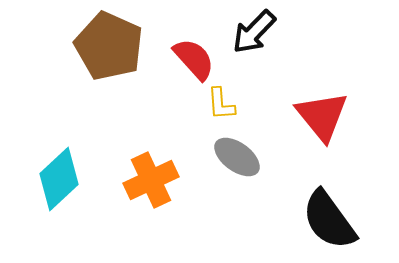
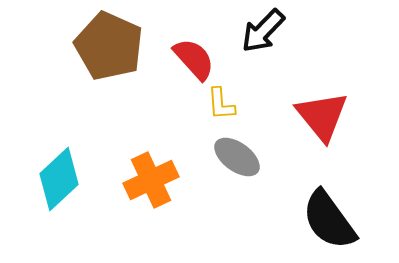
black arrow: moved 9 px right, 1 px up
